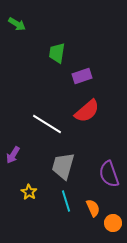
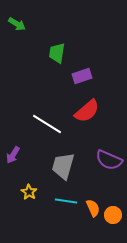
purple semicircle: moved 14 px up; rotated 48 degrees counterclockwise
cyan line: rotated 65 degrees counterclockwise
orange circle: moved 8 px up
